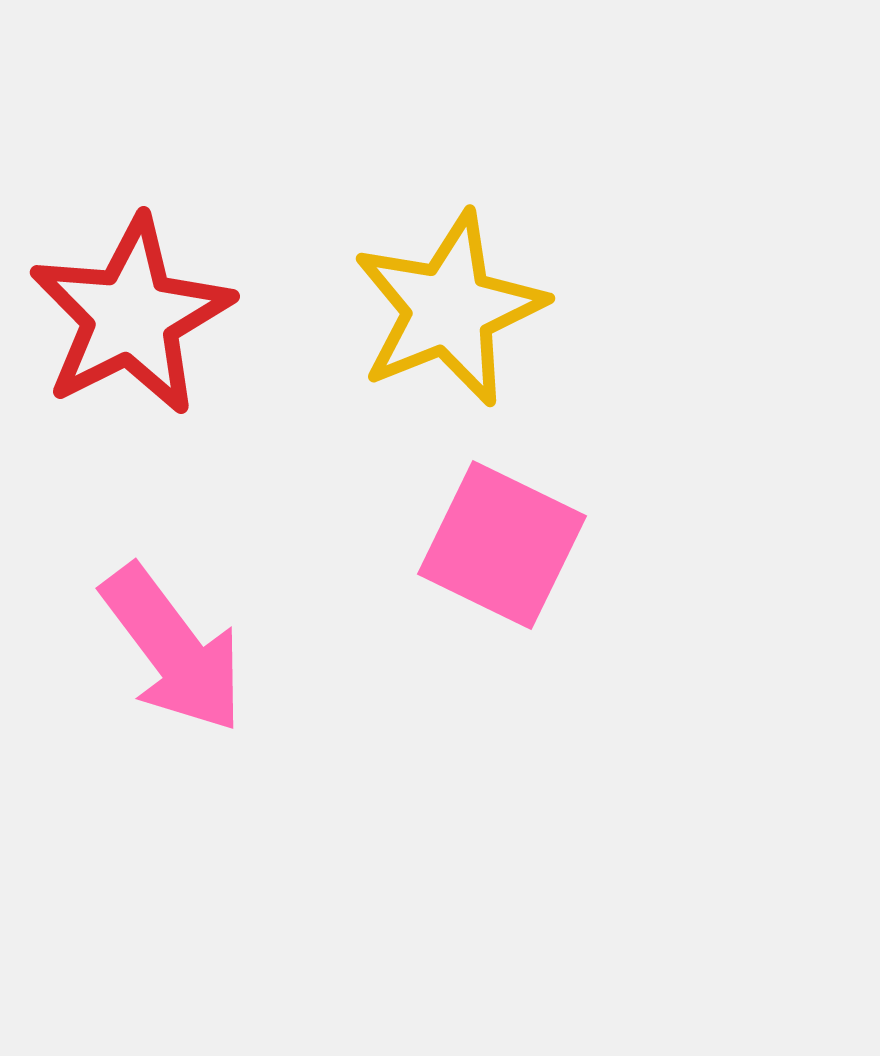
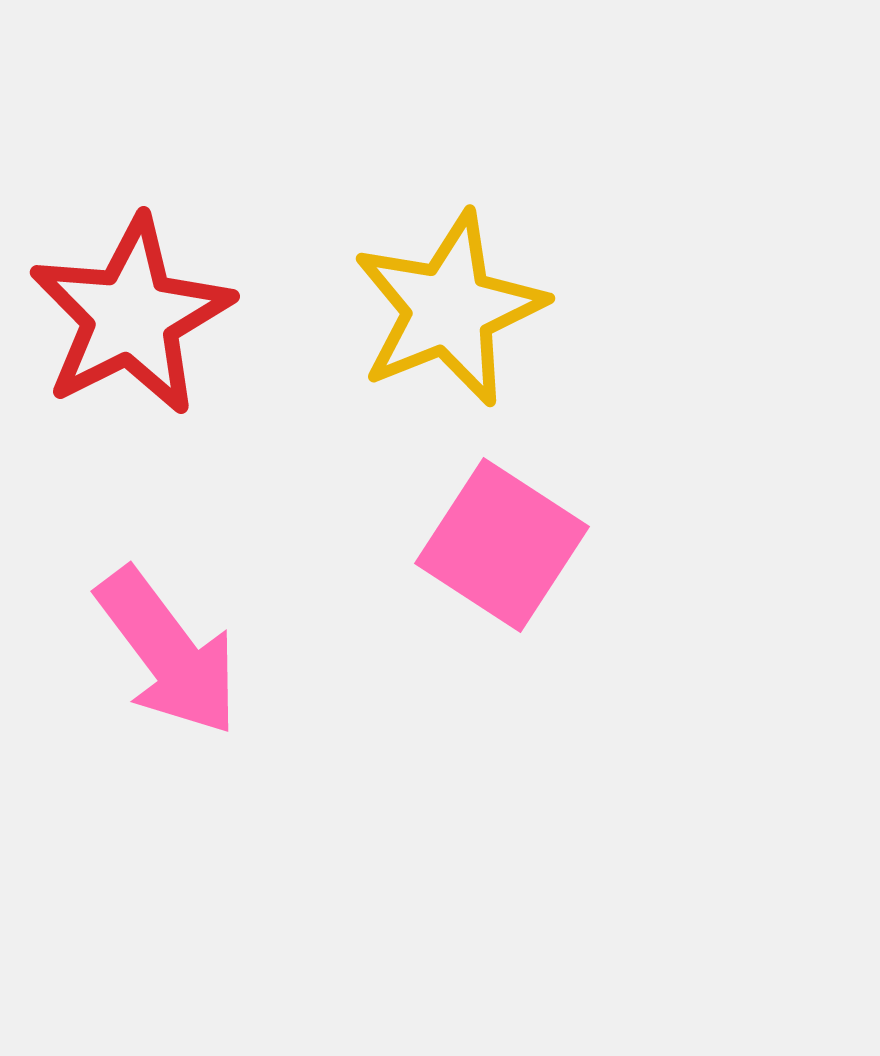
pink square: rotated 7 degrees clockwise
pink arrow: moved 5 px left, 3 px down
